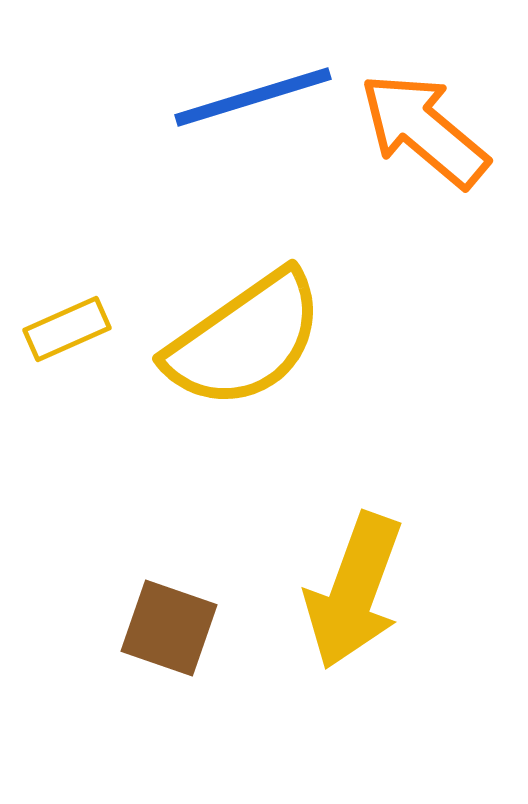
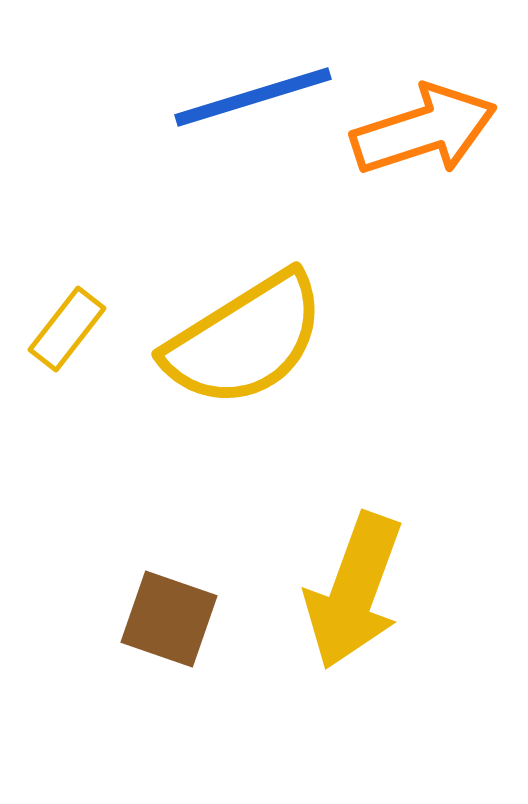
orange arrow: rotated 122 degrees clockwise
yellow rectangle: rotated 28 degrees counterclockwise
yellow semicircle: rotated 3 degrees clockwise
brown square: moved 9 px up
